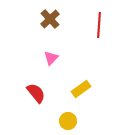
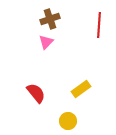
brown cross: rotated 24 degrees clockwise
pink triangle: moved 5 px left, 16 px up
